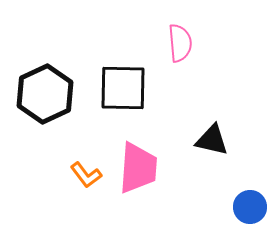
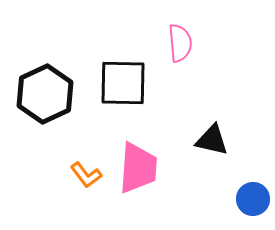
black square: moved 5 px up
blue circle: moved 3 px right, 8 px up
